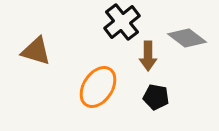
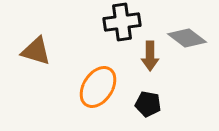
black cross: rotated 30 degrees clockwise
brown arrow: moved 2 px right
black pentagon: moved 8 px left, 7 px down
